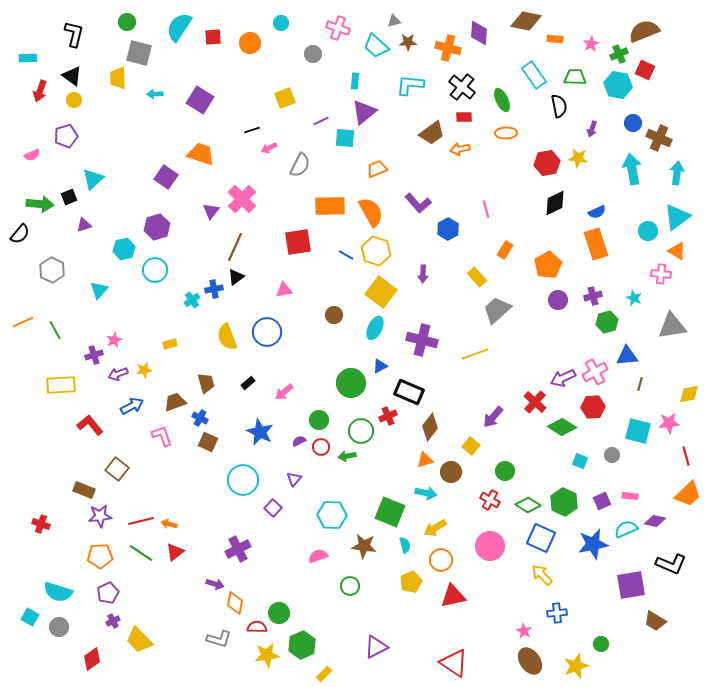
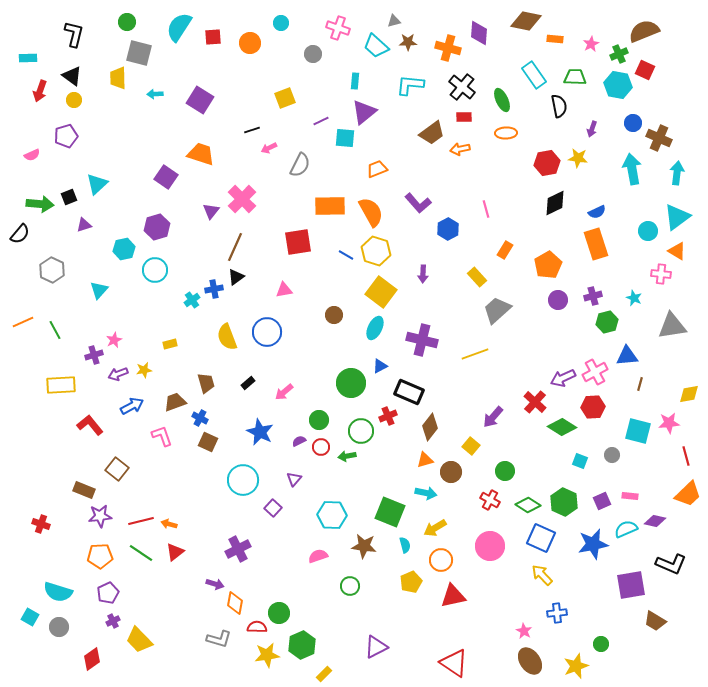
cyan triangle at (93, 179): moved 4 px right, 5 px down
